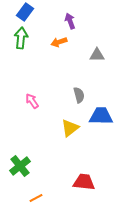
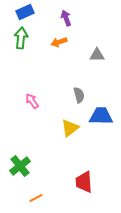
blue rectangle: rotated 30 degrees clockwise
purple arrow: moved 4 px left, 3 px up
red trapezoid: rotated 100 degrees counterclockwise
